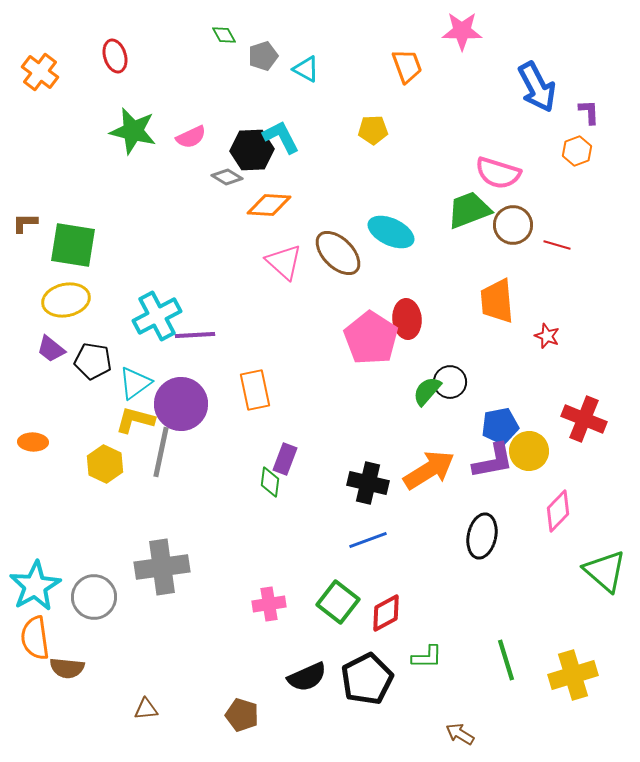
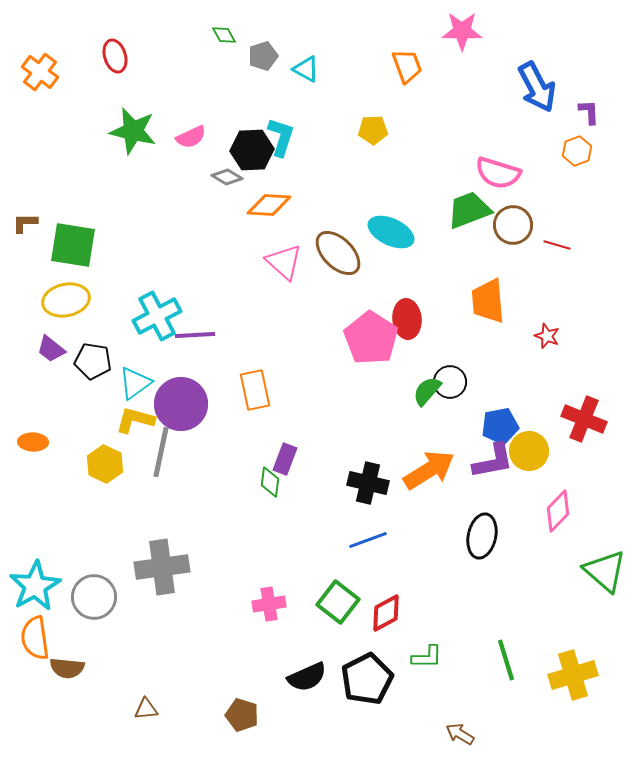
cyan L-shape at (281, 137): rotated 45 degrees clockwise
orange trapezoid at (497, 301): moved 9 px left
